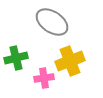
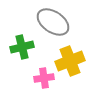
gray ellipse: moved 1 px right
green cross: moved 6 px right, 11 px up
